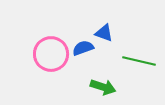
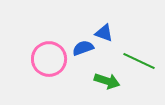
pink circle: moved 2 px left, 5 px down
green line: rotated 12 degrees clockwise
green arrow: moved 4 px right, 6 px up
